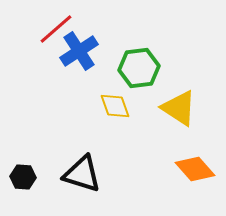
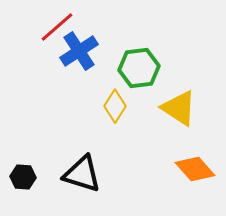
red line: moved 1 px right, 2 px up
yellow diamond: rotated 52 degrees clockwise
